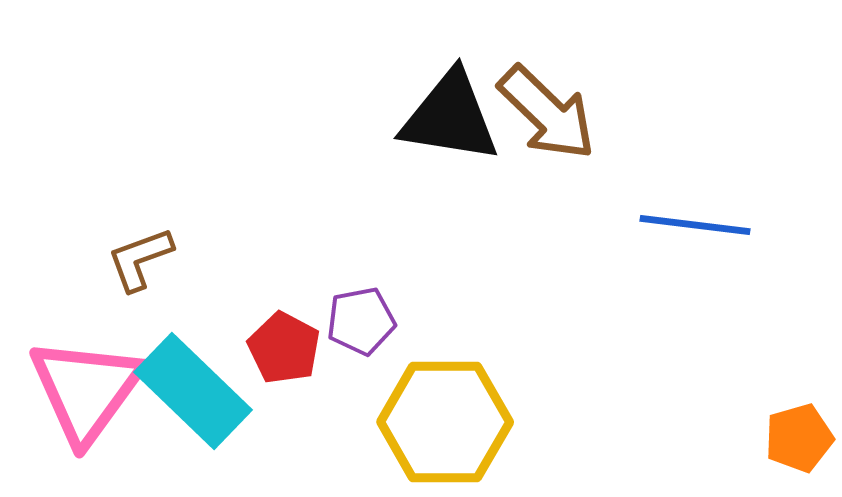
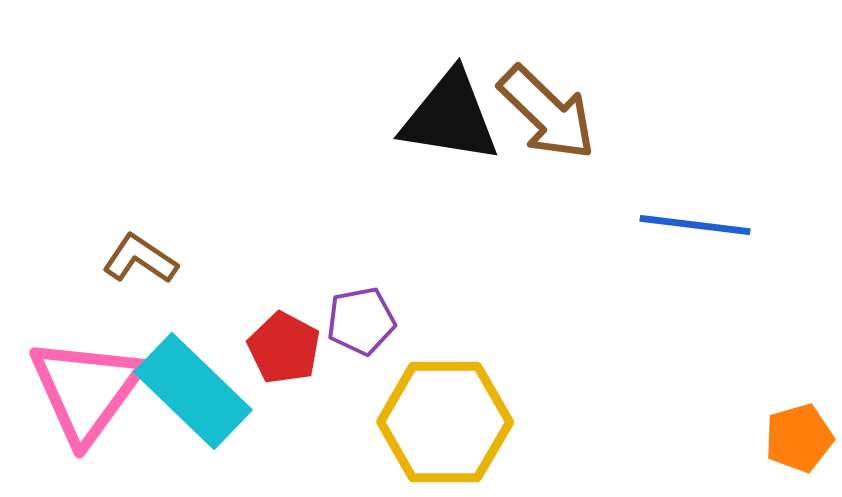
brown L-shape: rotated 54 degrees clockwise
